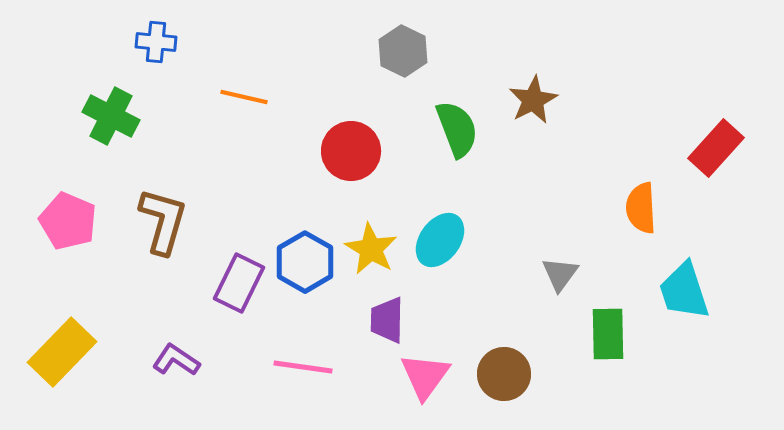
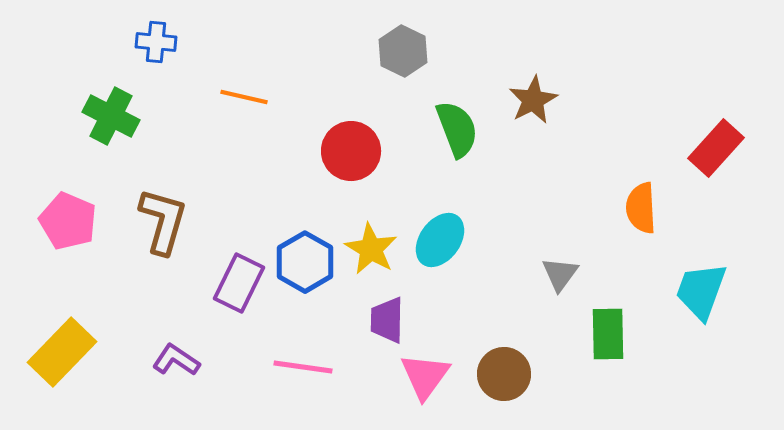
cyan trapezoid: moved 17 px right; rotated 38 degrees clockwise
